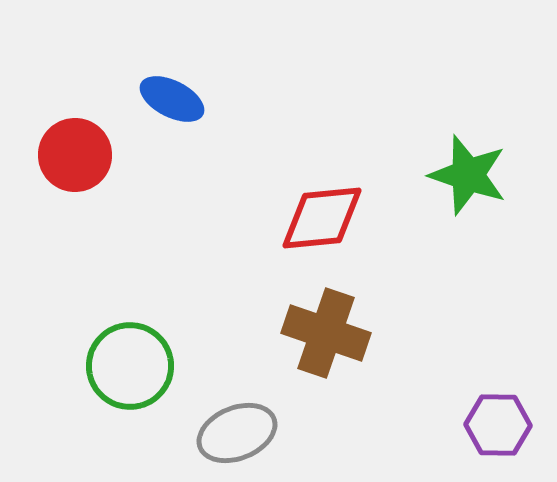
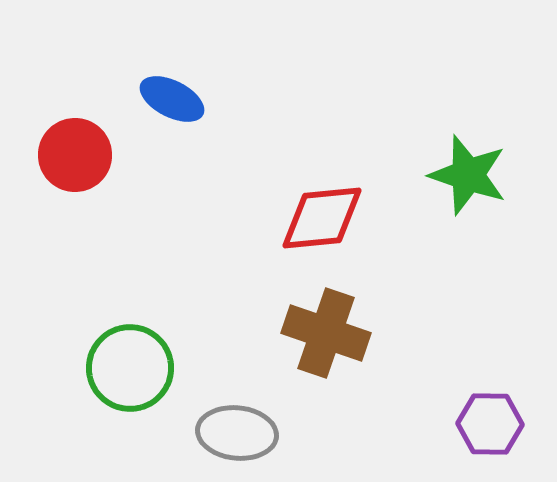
green circle: moved 2 px down
purple hexagon: moved 8 px left, 1 px up
gray ellipse: rotated 28 degrees clockwise
